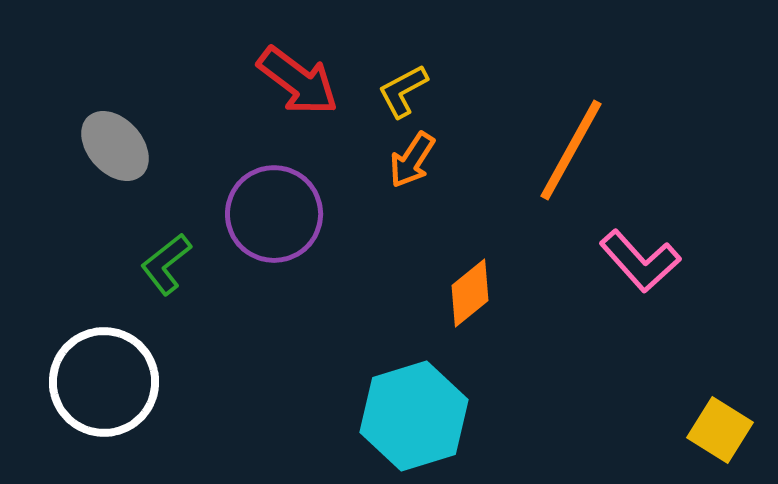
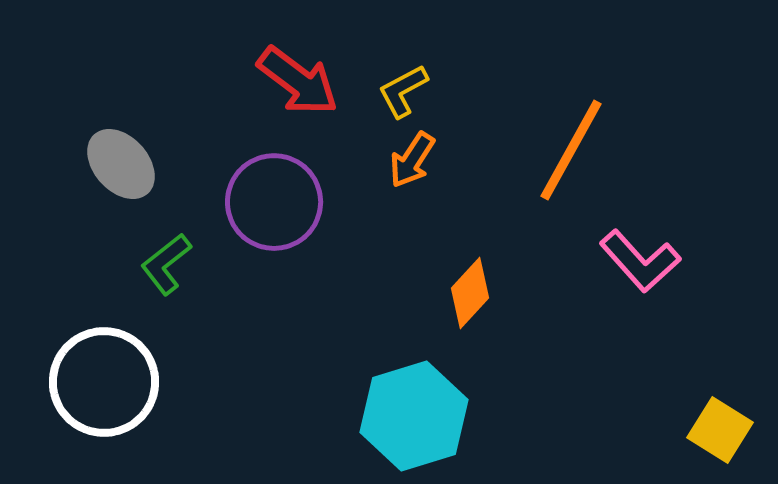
gray ellipse: moved 6 px right, 18 px down
purple circle: moved 12 px up
orange diamond: rotated 8 degrees counterclockwise
